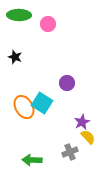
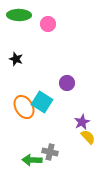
black star: moved 1 px right, 2 px down
cyan square: moved 1 px up
gray cross: moved 20 px left; rotated 35 degrees clockwise
